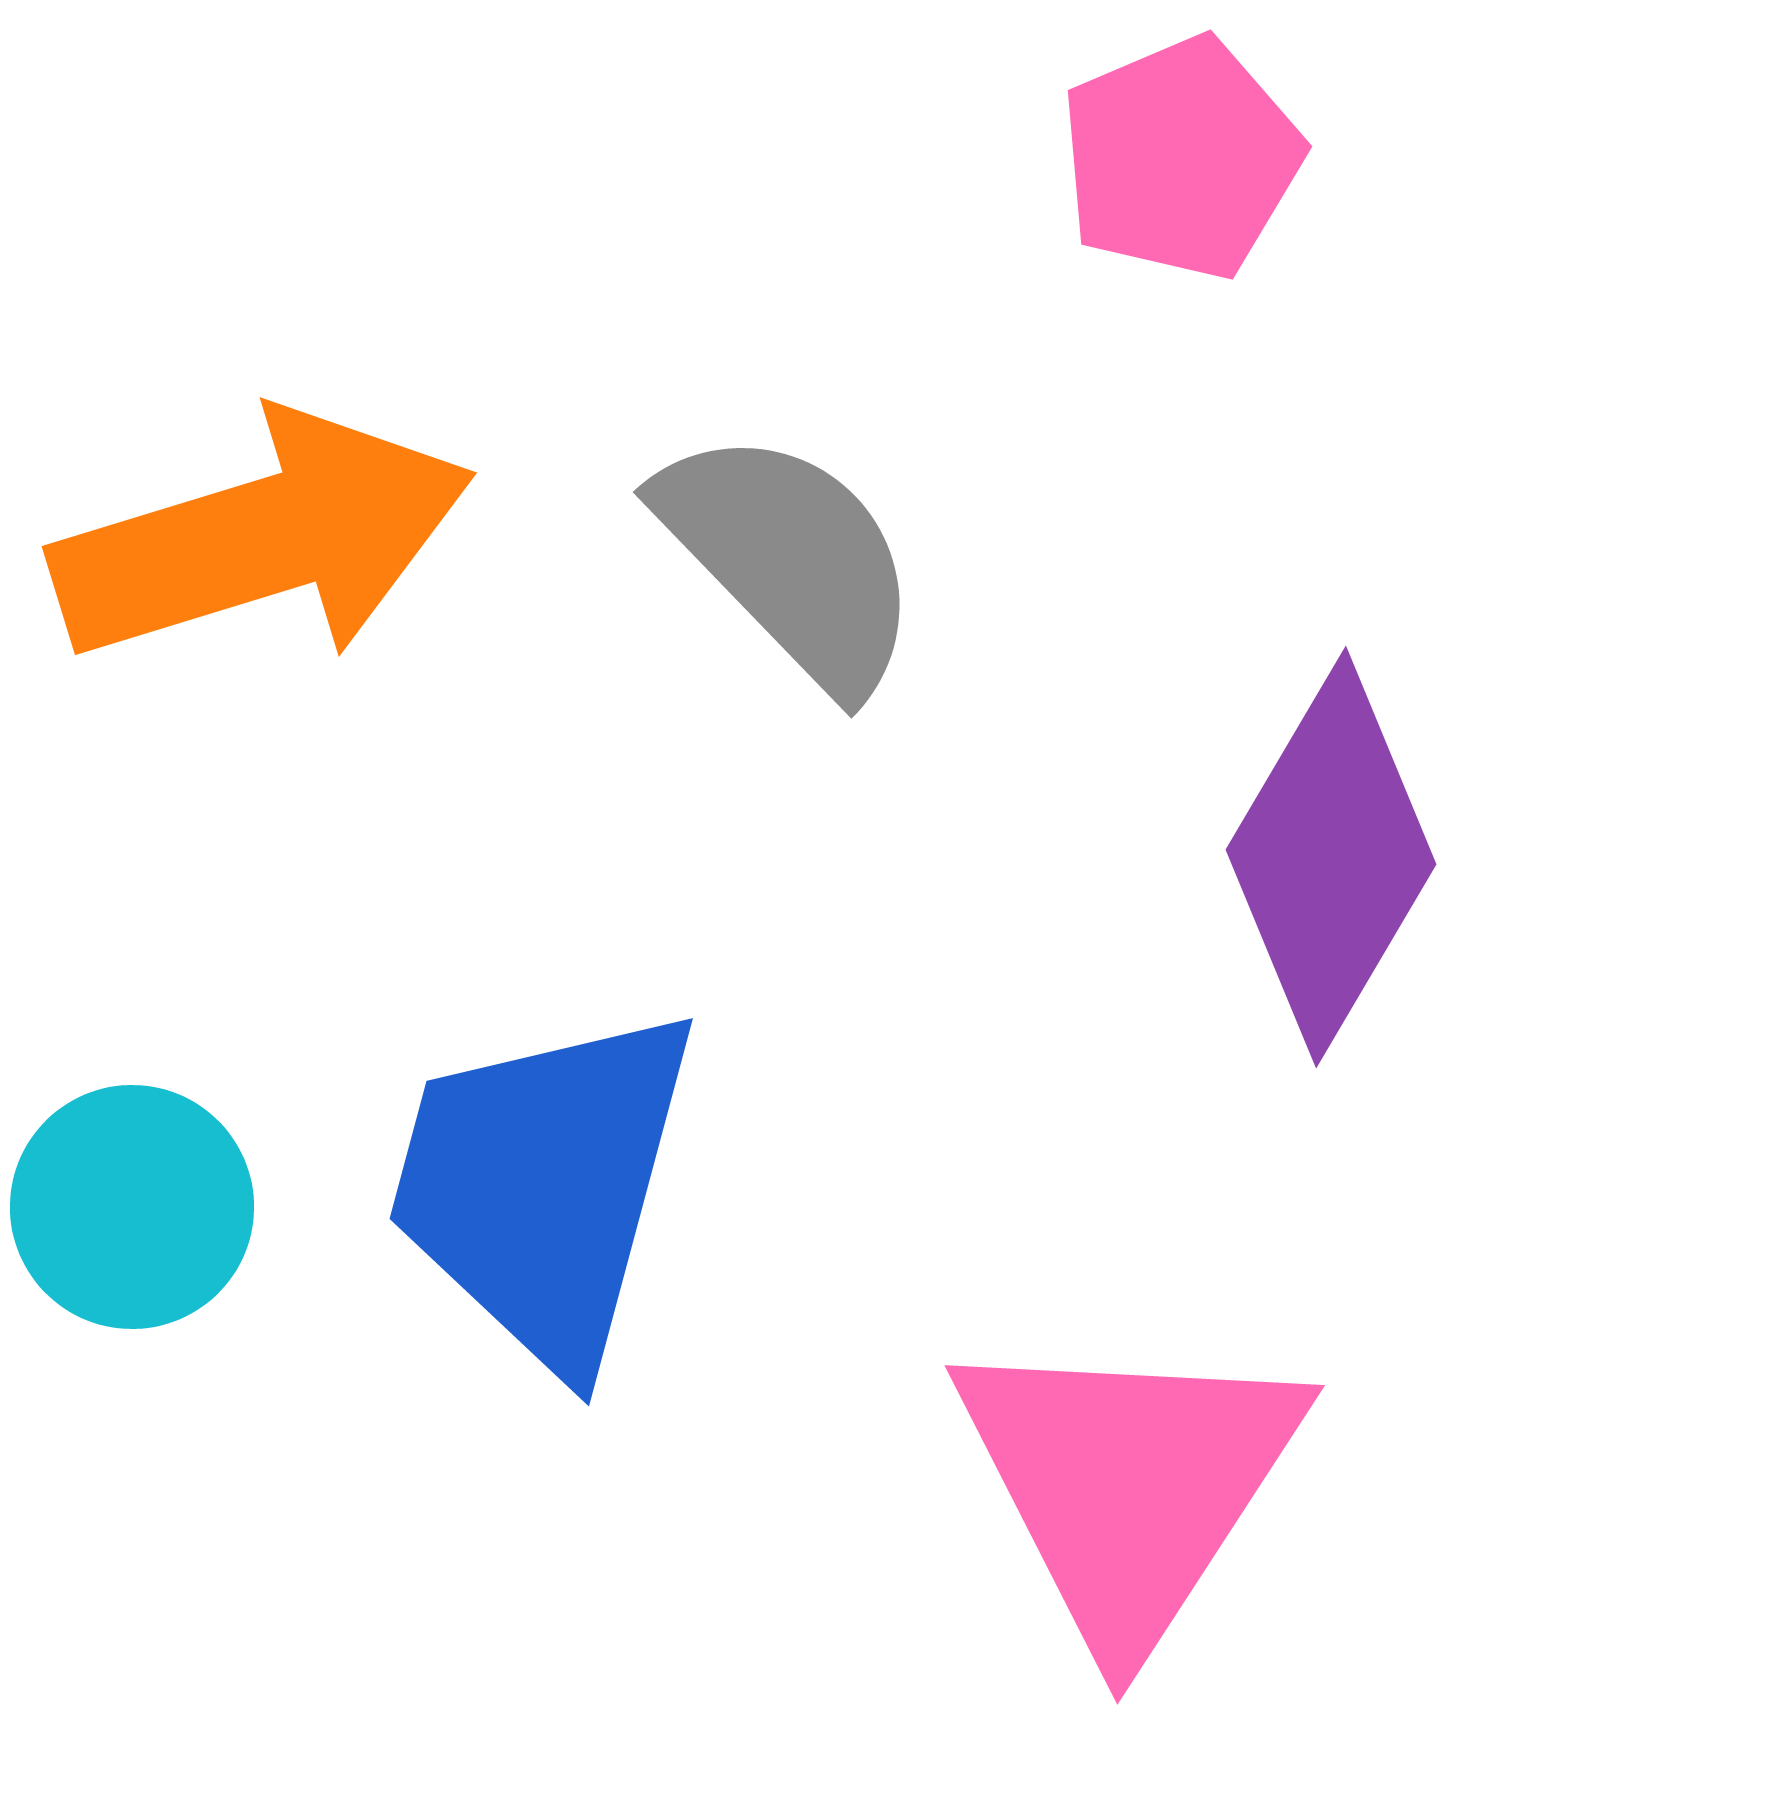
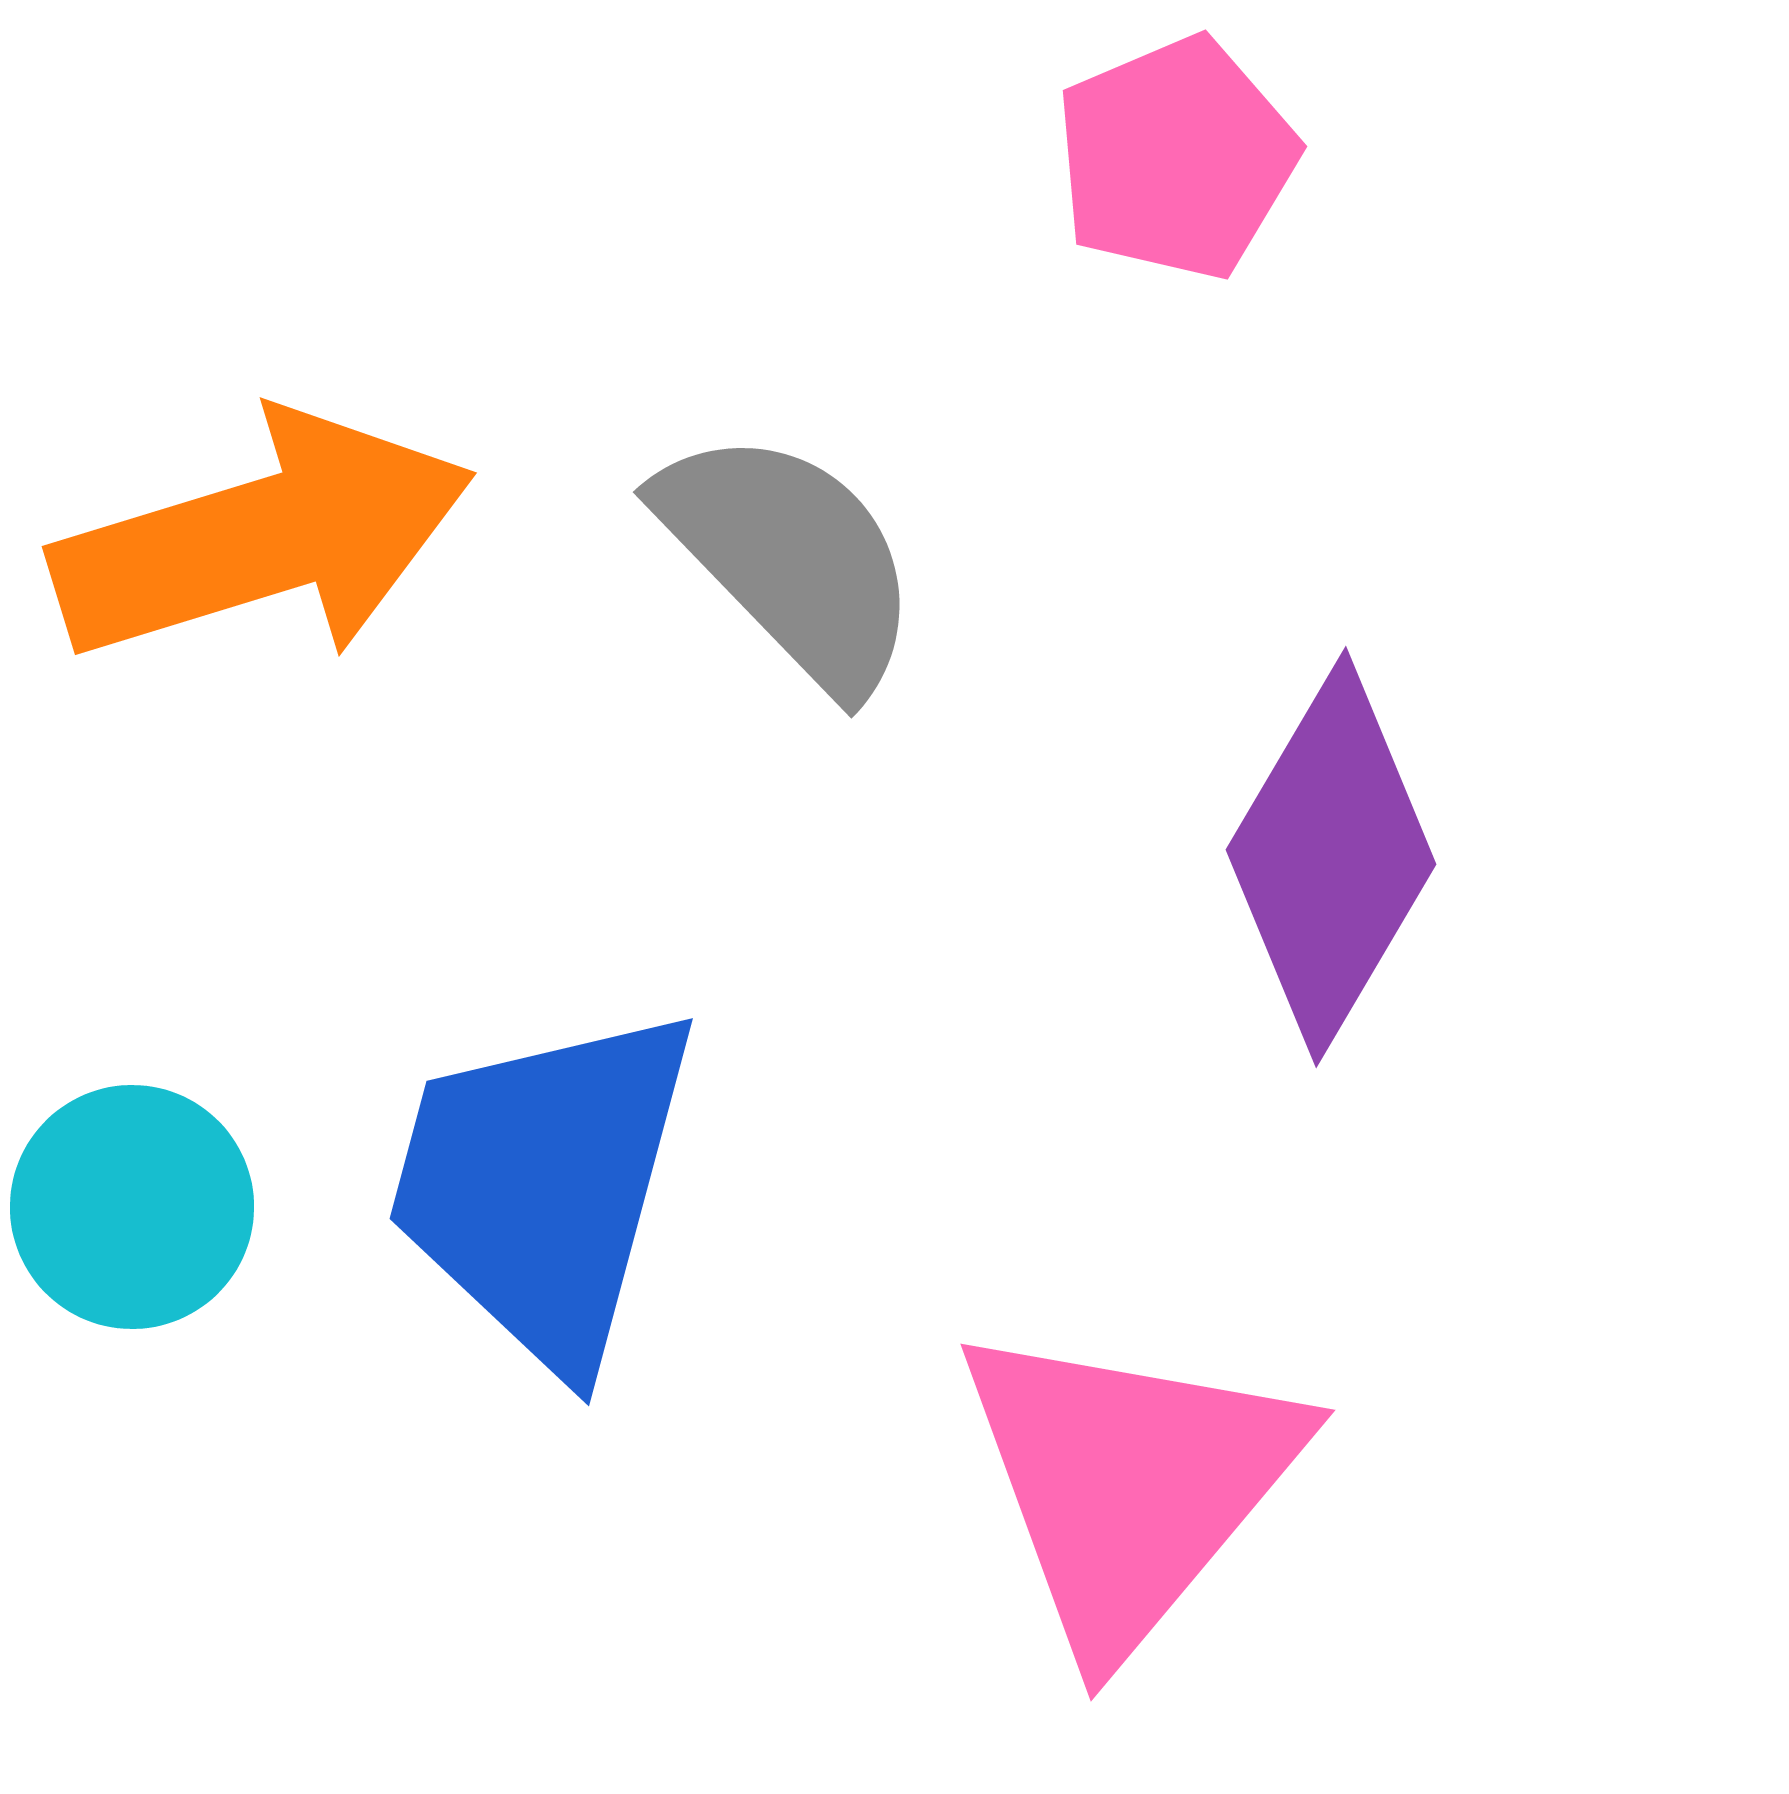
pink pentagon: moved 5 px left
pink triangle: rotated 7 degrees clockwise
